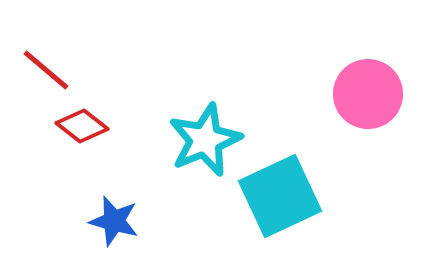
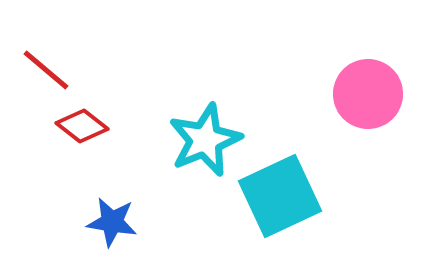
blue star: moved 2 px left, 1 px down; rotated 6 degrees counterclockwise
